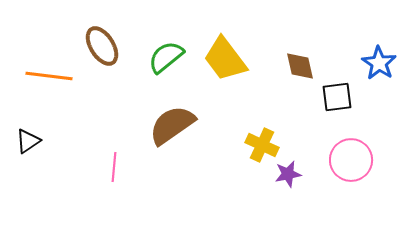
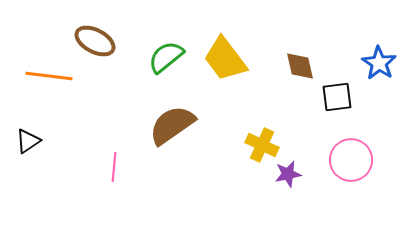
brown ellipse: moved 7 px left, 5 px up; rotated 30 degrees counterclockwise
